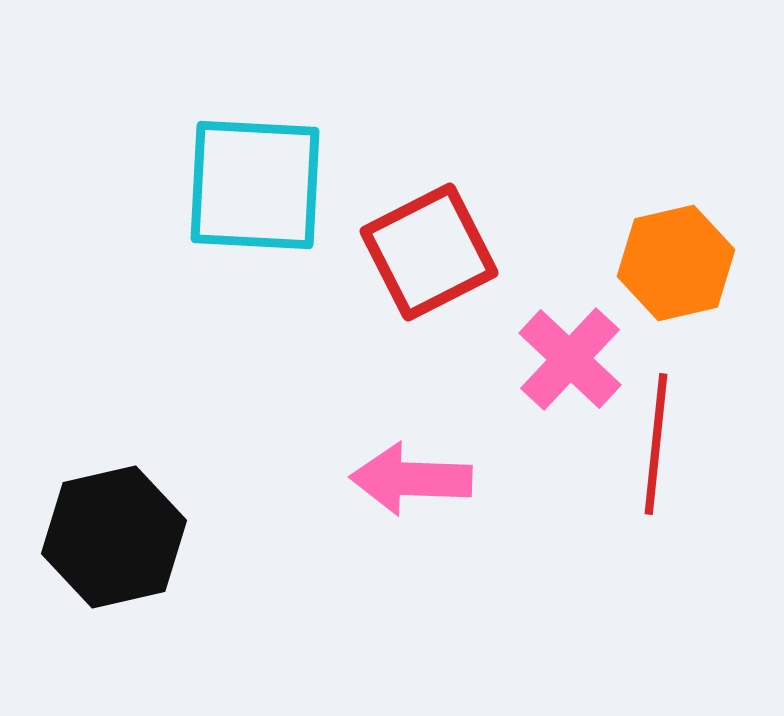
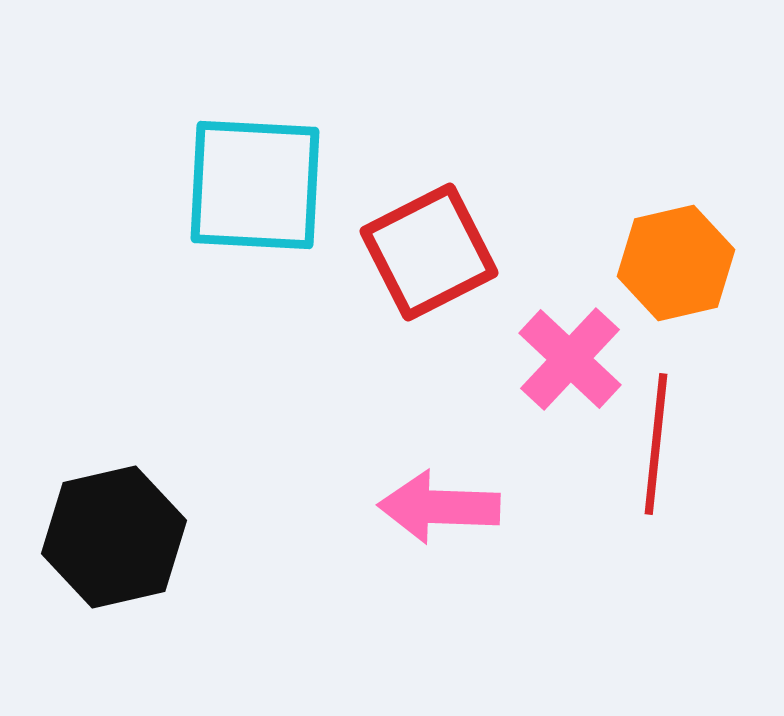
pink arrow: moved 28 px right, 28 px down
